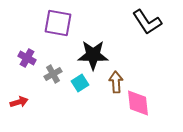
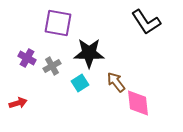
black L-shape: moved 1 px left
black star: moved 4 px left, 2 px up
gray cross: moved 1 px left, 8 px up
brown arrow: rotated 35 degrees counterclockwise
red arrow: moved 1 px left, 1 px down
